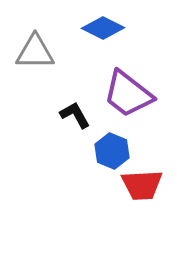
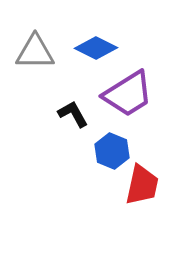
blue diamond: moved 7 px left, 20 px down
purple trapezoid: rotated 70 degrees counterclockwise
black L-shape: moved 2 px left, 1 px up
red trapezoid: rotated 75 degrees counterclockwise
